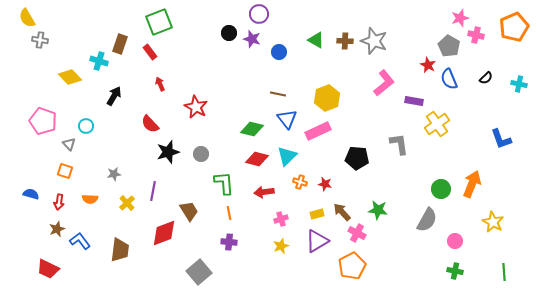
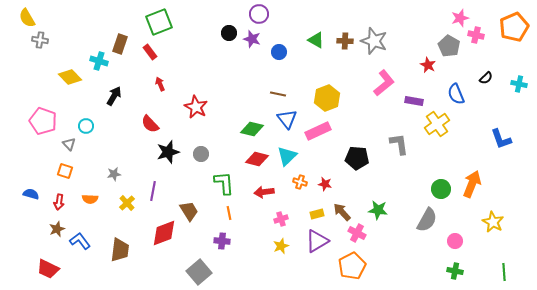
blue semicircle at (449, 79): moved 7 px right, 15 px down
purple cross at (229, 242): moved 7 px left, 1 px up
